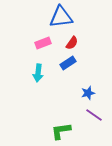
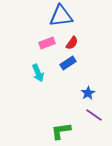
blue triangle: moved 1 px up
pink rectangle: moved 4 px right
cyan arrow: rotated 30 degrees counterclockwise
blue star: rotated 16 degrees counterclockwise
